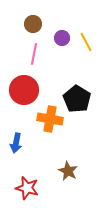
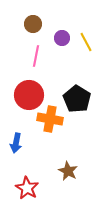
pink line: moved 2 px right, 2 px down
red circle: moved 5 px right, 5 px down
red star: rotated 15 degrees clockwise
